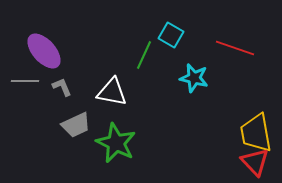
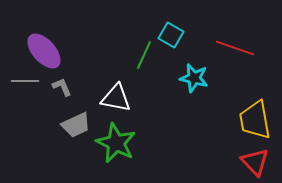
white triangle: moved 4 px right, 6 px down
yellow trapezoid: moved 1 px left, 13 px up
